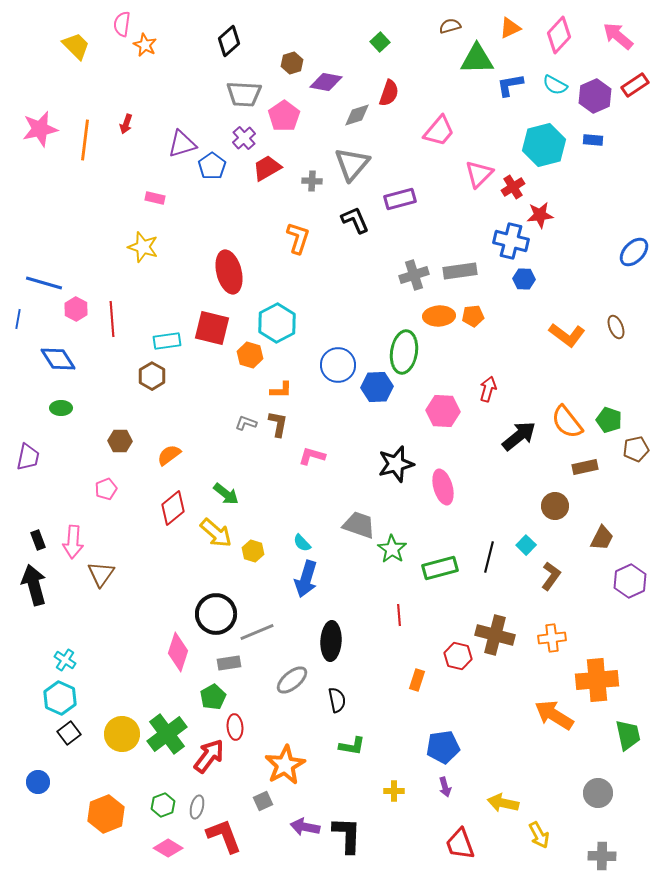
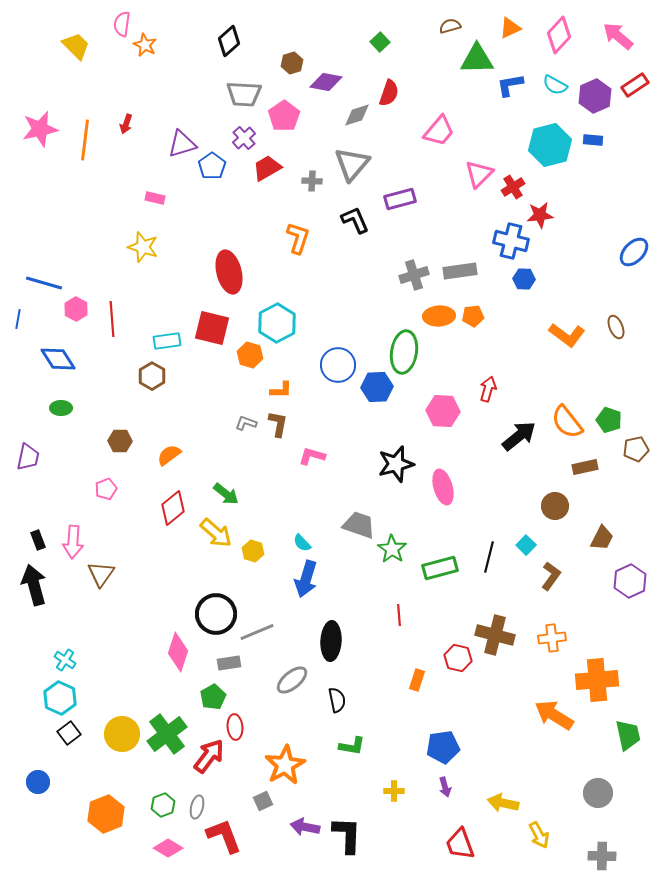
cyan hexagon at (544, 145): moved 6 px right
red hexagon at (458, 656): moved 2 px down
